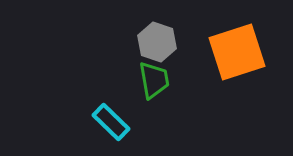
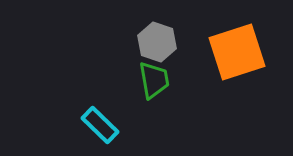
cyan rectangle: moved 11 px left, 3 px down
